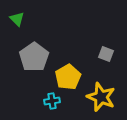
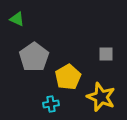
green triangle: rotated 21 degrees counterclockwise
gray square: rotated 21 degrees counterclockwise
cyan cross: moved 1 px left, 3 px down
